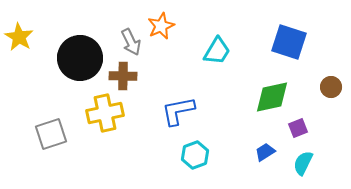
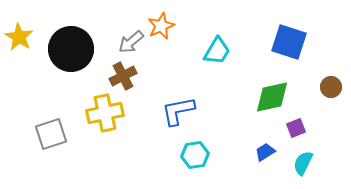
gray arrow: rotated 76 degrees clockwise
black circle: moved 9 px left, 9 px up
brown cross: rotated 28 degrees counterclockwise
purple square: moved 2 px left
cyan hexagon: rotated 12 degrees clockwise
